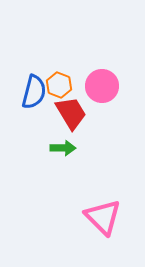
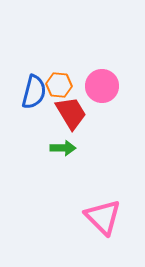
orange hexagon: rotated 15 degrees counterclockwise
